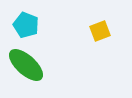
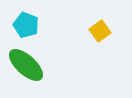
yellow square: rotated 15 degrees counterclockwise
